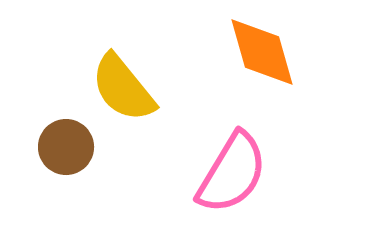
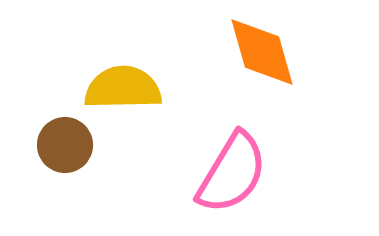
yellow semicircle: rotated 128 degrees clockwise
brown circle: moved 1 px left, 2 px up
